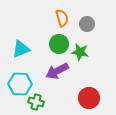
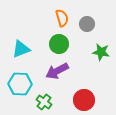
green star: moved 21 px right
red circle: moved 5 px left, 2 px down
green cross: moved 8 px right; rotated 21 degrees clockwise
